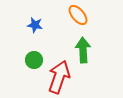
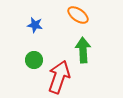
orange ellipse: rotated 15 degrees counterclockwise
